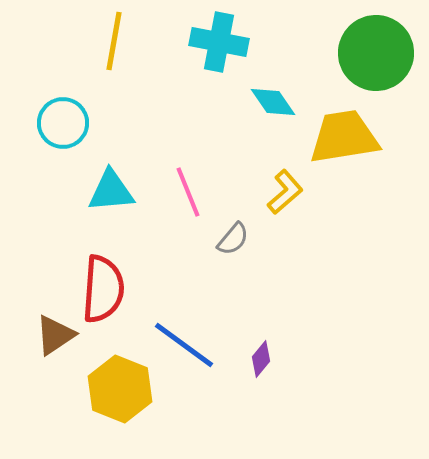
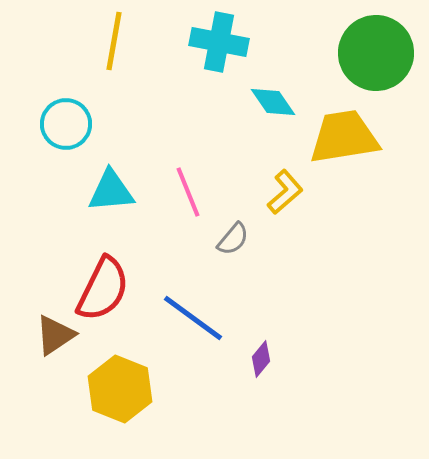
cyan circle: moved 3 px right, 1 px down
red semicircle: rotated 22 degrees clockwise
blue line: moved 9 px right, 27 px up
